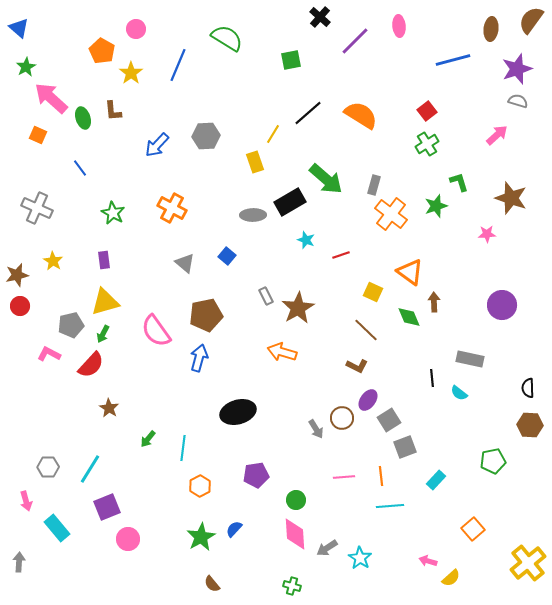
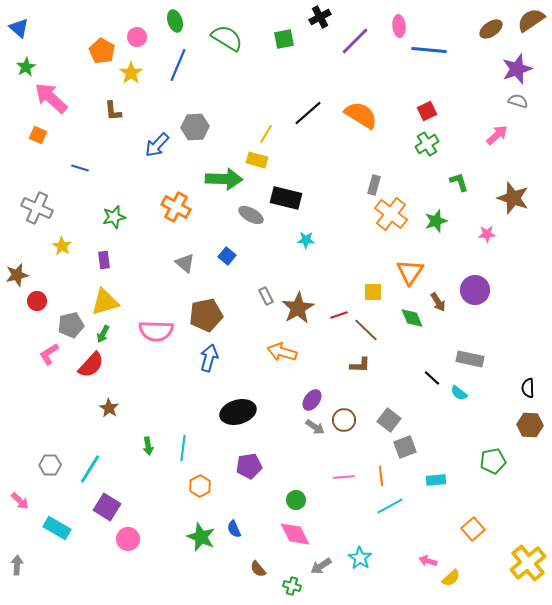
black cross at (320, 17): rotated 20 degrees clockwise
brown semicircle at (531, 20): rotated 20 degrees clockwise
pink circle at (136, 29): moved 1 px right, 8 px down
brown ellipse at (491, 29): rotated 50 degrees clockwise
green square at (291, 60): moved 7 px left, 21 px up
blue line at (453, 60): moved 24 px left, 10 px up; rotated 20 degrees clockwise
red square at (427, 111): rotated 12 degrees clockwise
green ellipse at (83, 118): moved 92 px right, 97 px up
yellow line at (273, 134): moved 7 px left
gray hexagon at (206, 136): moved 11 px left, 9 px up
yellow rectangle at (255, 162): moved 2 px right, 2 px up; rotated 55 degrees counterclockwise
blue line at (80, 168): rotated 36 degrees counterclockwise
green arrow at (326, 179): moved 102 px left; rotated 39 degrees counterclockwise
brown star at (511, 198): moved 2 px right
black rectangle at (290, 202): moved 4 px left, 4 px up; rotated 44 degrees clockwise
green star at (436, 206): moved 15 px down
orange cross at (172, 208): moved 4 px right, 1 px up
green star at (113, 213): moved 1 px right, 4 px down; rotated 30 degrees clockwise
gray ellipse at (253, 215): moved 2 px left; rotated 30 degrees clockwise
cyan star at (306, 240): rotated 18 degrees counterclockwise
red line at (341, 255): moved 2 px left, 60 px down
yellow star at (53, 261): moved 9 px right, 15 px up
orange triangle at (410, 272): rotated 28 degrees clockwise
yellow square at (373, 292): rotated 24 degrees counterclockwise
brown arrow at (434, 302): moved 4 px right; rotated 150 degrees clockwise
purple circle at (502, 305): moved 27 px left, 15 px up
red circle at (20, 306): moved 17 px right, 5 px up
green diamond at (409, 317): moved 3 px right, 1 px down
pink semicircle at (156, 331): rotated 52 degrees counterclockwise
pink L-shape at (49, 354): rotated 60 degrees counterclockwise
blue arrow at (199, 358): moved 10 px right
brown L-shape at (357, 366): moved 3 px right, 1 px up; rotated 25 degrees counterclockwise
black line at (432, 378): rotated 42 degrees counterclockwise
purple ellipse at (368, 400): moved 56 px left
brown circle at (342, 418): moved 2 px right, 2 px down
gray square at (389, 420): rotated 20 degrees counterclockwise
gray arrow at (316, 429): moved 1 px left, 2 px up; rotated 24 degrees counterclockwise
green arrow at (148, 439): moved 7 px down; rotated 48 degrees counterclockwise
gray hexagon at (48, 467): moved 2 px right, 2 px up
purple pentagon at (256, 475): moved 7 px left, 9 px up
cyan rectangle at (436, 480): rotated 42 degrees clockwise
pink arrow at (26, 501): moved 6 px left; rotated 30 degrees counterclockwise
cyan line at (390, 506): rotated 24 degrees counterclockwise
purple square at (107, 507): rotated 36 degrees counterclockwise
cyan rectangle at (57, 528): rotated 20 degrees counterclockwise
blue semicircle at (234, 529): rotated 66 degrees counterclockwise
pink diamond at (295, 534): rotated 24 degrees counterclockwise
green star at (201, 537): rotated 20 degrees counterclockwise
gray arrow at (327, 548): moved 6 px left, 18 px down
gray arrow at (19, 562): moved 2 px left, 3 px down
brown semicircle at (212, 584): moved 46 px right, 15 px up
